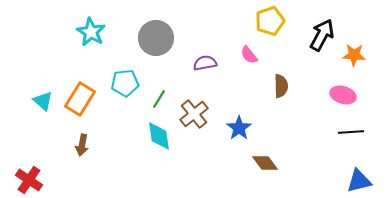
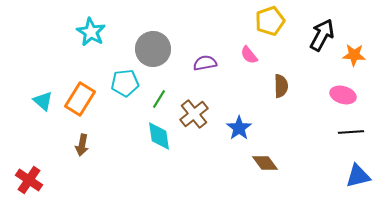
gray circle: moved 3 px left, 11 px down
blue triangle: moved 1 px left, 5 px up
